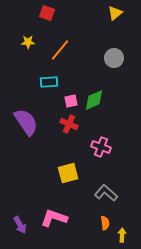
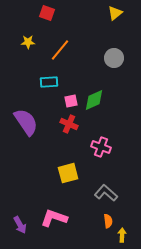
orange semicircle: moved 3 px right, 2 px up
